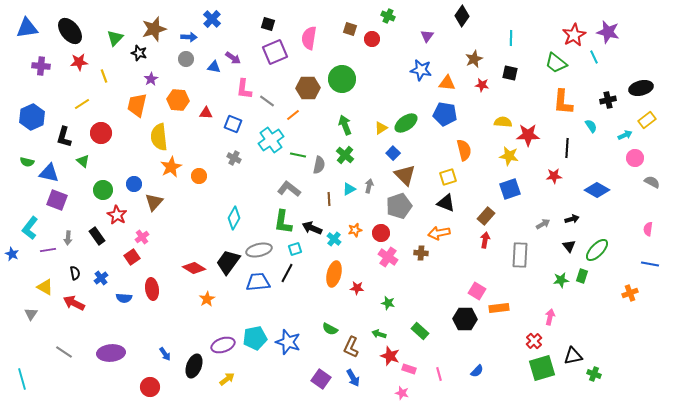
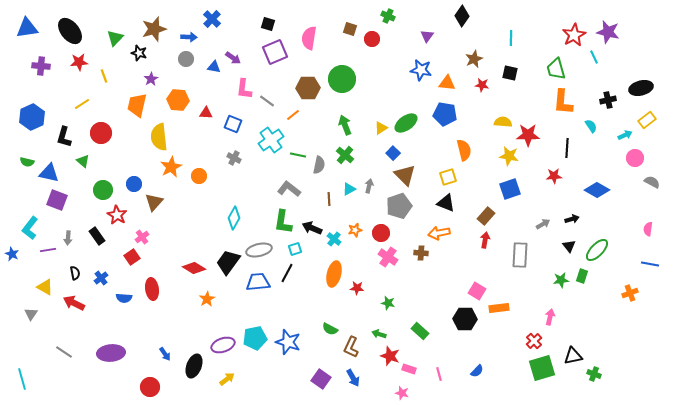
green trapezoid at (556, 63): moved 6 px down; rotated 35 degrees clockwise
